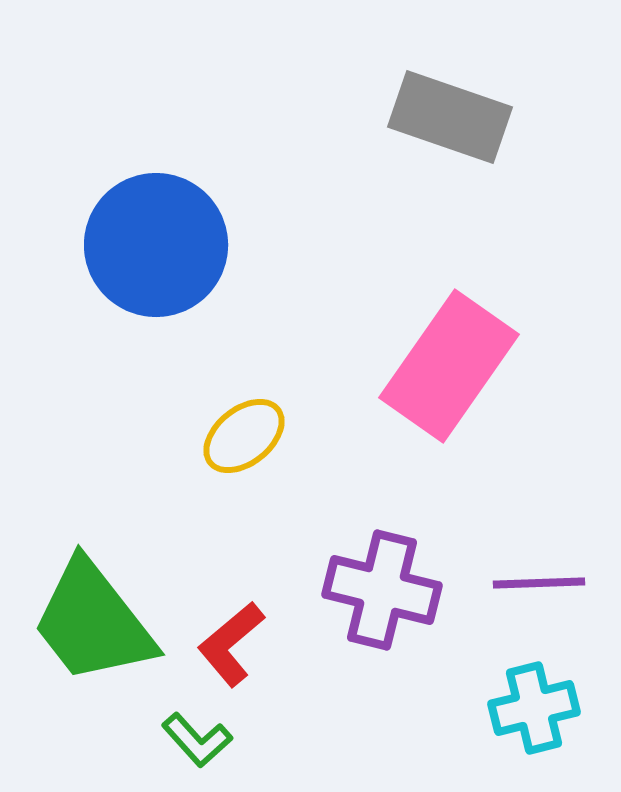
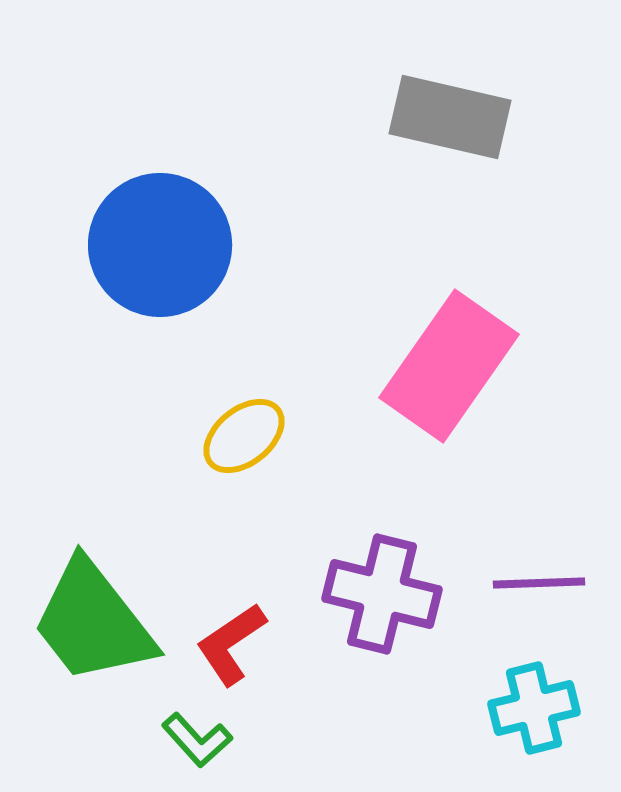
gray rectangle: rotated 6 degrees counterclockwise
blue circle: moved 4 px right
purple cross: moved 4 px down
red L-shape: rotated 6 degrees clockwise
